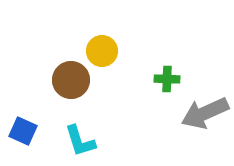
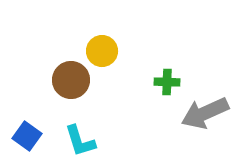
green cross: moved 3 px down
blue square: moved 4 px right, 5 px down; rotated 12 degrees clockwise
